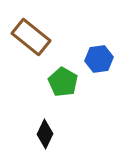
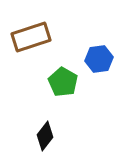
brown rectangle: rotated 57 degrees counterclockwise
black diamond: moved 2 px down; rotated 12 degrees clockwise
